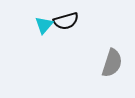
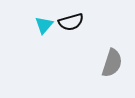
black semicircle: moved 5 px right, 1 px down
